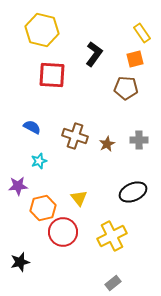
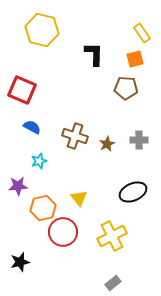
black L-shape: rotated 35 degrees counterclockwise
red square: moved 30 px left, 15 px down; rotated 20 degrees clockwise
